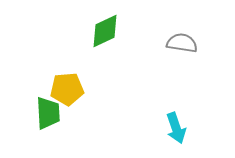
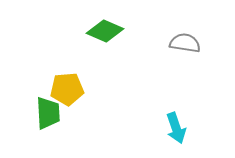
green diamond: rotated 48 degrees clockwise
gray semicircle: moved 3 px right
